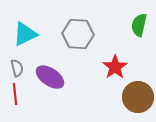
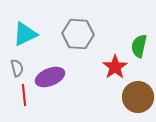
green semicircle: moved 21 px down
purple ellipse: rotated 56 degrees counterclockwise
red line: moved 9 px right, 1 px down
